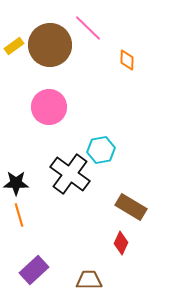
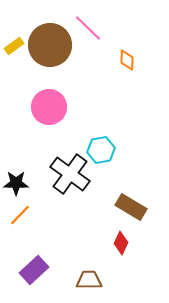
orange line: moved 1 px right; rotated 60 degrees clockwise
